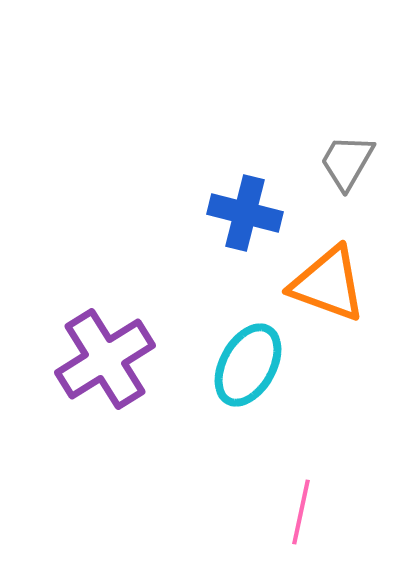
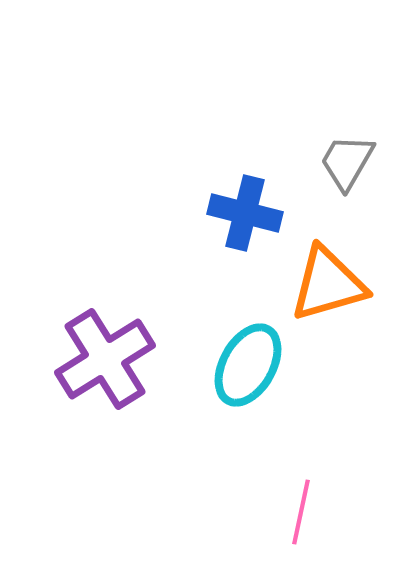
orange triangle: rotated 36 degrees counterclockwise
